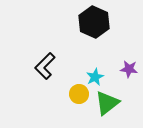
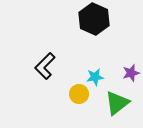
black hexagon: moved 3 px up
purple star: moved 2 px right, 4 px down; rotated 24 degrees counterclockwise
cyan star: rotated 18 degrees clockwise
green triangle: moved 10 px right
